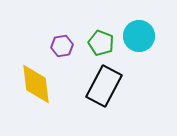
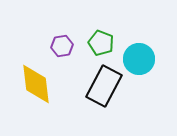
cyan circle: moved 23 px down
